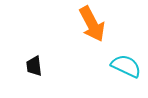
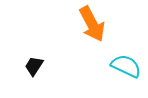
black trapezoid: rotated 40 degrees clockwise
